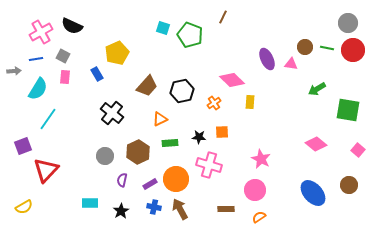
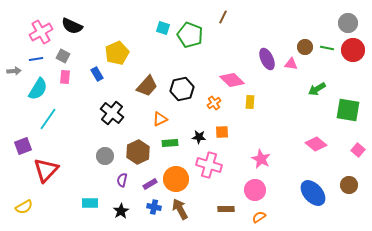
black hexagon at (182, 91): moved 2 px up
